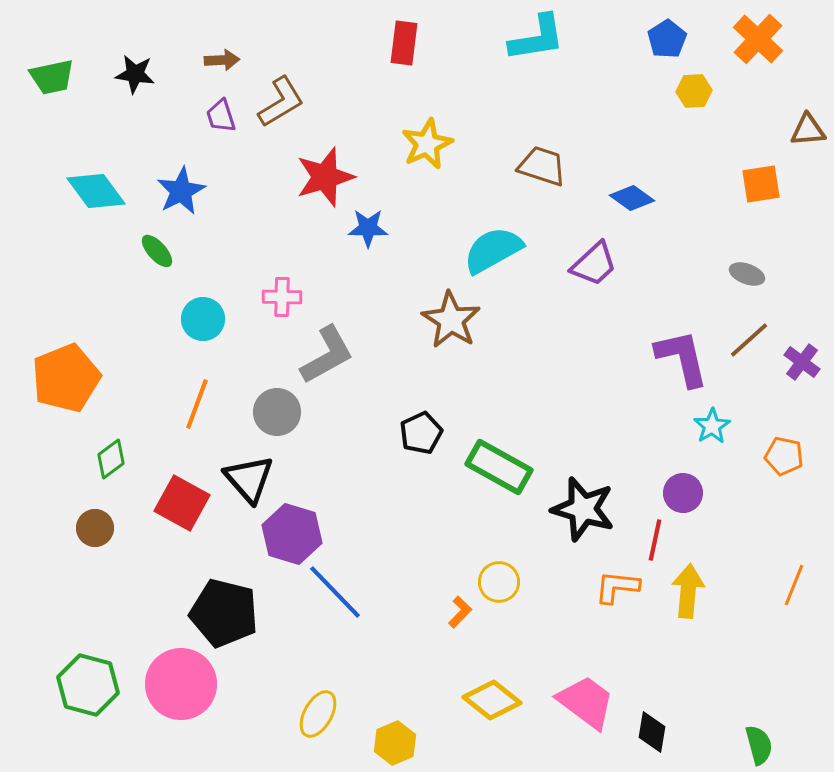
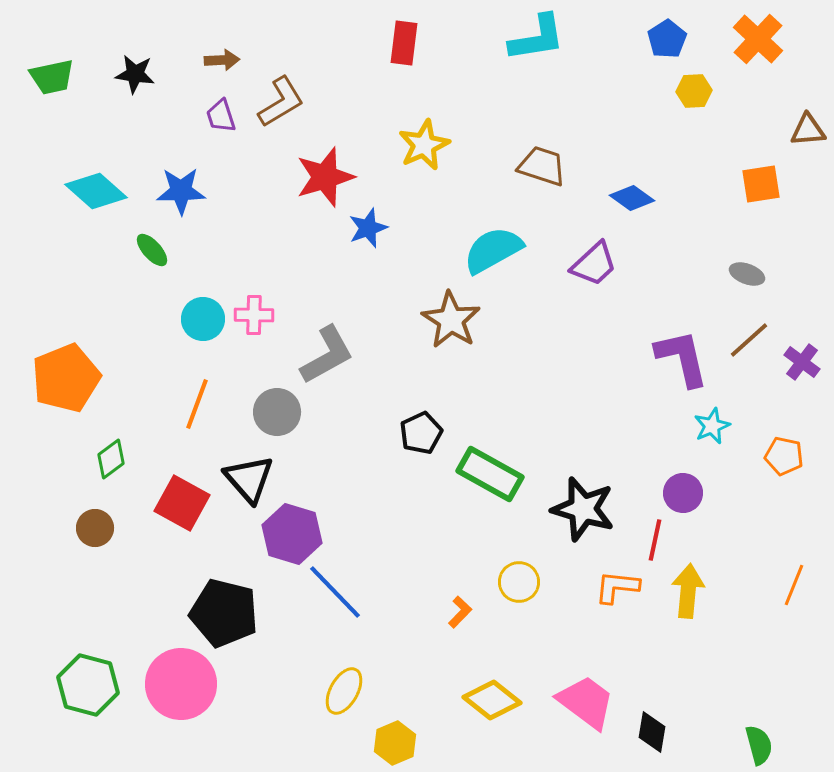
yellow star at (427, 144): moved 3 px left, 1 px down
cyan diamond at (96, 191): rotated 12 degrees counterclockwise
blue star at (181, 191): rotated 27 degrees clockwise
blue star at (368, 228): rotated 21 degrees counterclockwise
green ellipse at (157, 251): moved 5 px left, 1 px up
pink cross at (282, 297): moved 28 px left, 18 px down
cyan star at (712, 426): rotated 9 degrees clockwise
green rectangle at (499, 467): moved 9 px left, 7 px down
yellow circle at (499, 582): moved 20 px right
yellow ellipse at (318, 714): moved 26 px right, 23 px up
